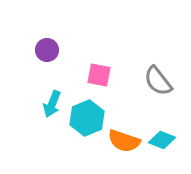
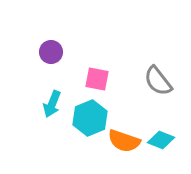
purple circle: moved 4 px right, 2 px down
pink square: moved 2 px left, 4 px down
cyan hexagon: moved 3 px right
cyan diamond: moved 1 px left
